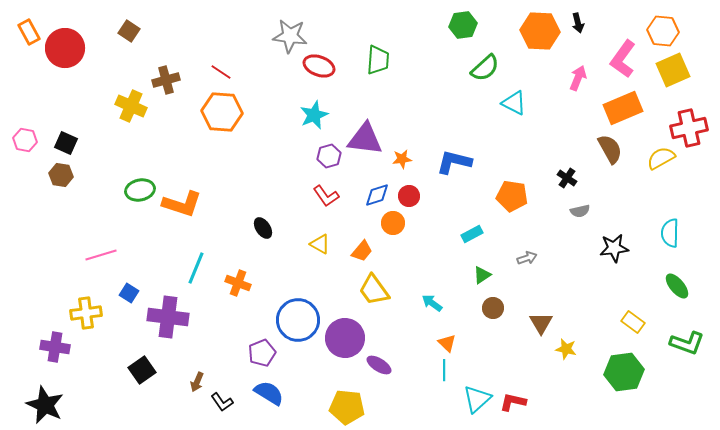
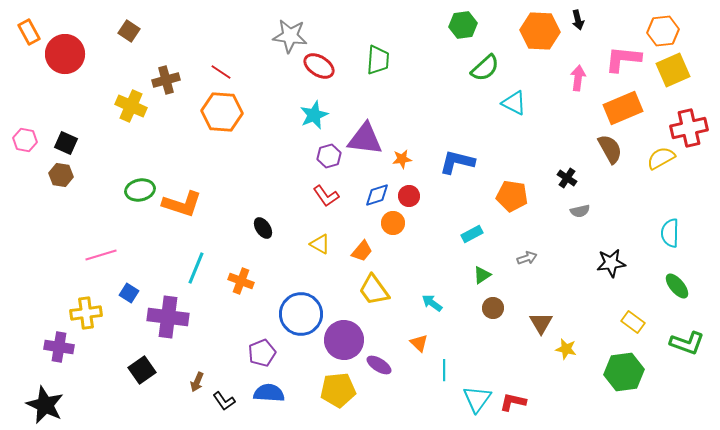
black arrow at (578, 23): moved 3 px up
orange hexagon at (663, 31): rotated 12 degrees counterclockwise
red circle at (65, 48): moved 6 px down
pink L-shape at (623, 59): rotated 60 degrees clockwise
red ellipse at (319, 66): rotated 12 degrees clockwise
pink arrow at (578, 78): rotated 15 degrees counterclockwise
blue L-shape at (454, 162): moved 3 px right
black star at (614, 248): moved 3 px left, 15 px down
orange cross at (238, 283): moved 3 px right, 2 px up
blue circle at (298, 320): moved 3 px right, 6 px up
purple circle at (345, 338): moved 1 px left, 2 px down
orange triangle at (447, 343): moved 28 px left
purple cross at (55, 347): moved 4 px right
blue semicircle at (269, 393): rotated 28 degrees counterclockwise
cyan triangle at (477, 399): rotated 12 degrees counterclockwise
black L-shape at (222, 402): moved 2 px right, 1 px up
yellow pentagon at (347, 407): moved 9 px left, 17 px up; rotated 12 degrees counterclockwise
